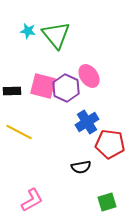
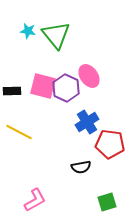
pink L-shape: moved 3 px right
